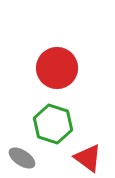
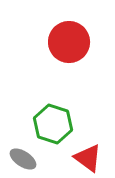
red circle: moved 12 px right, 26 px up
gray ellipse: moved 1 px right, 1 px down
